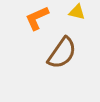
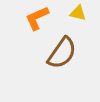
yellow triangle: moved 1 px right, 1 px down
